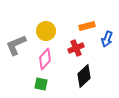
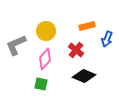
red cross: moved 2 px down; rotated 28 degrees counterclockwise
black diamond: rotated 65 degrees clockwise
